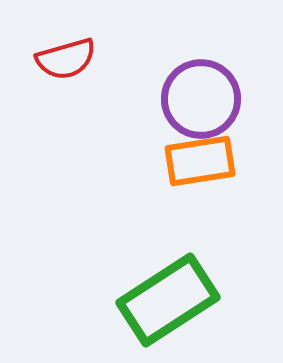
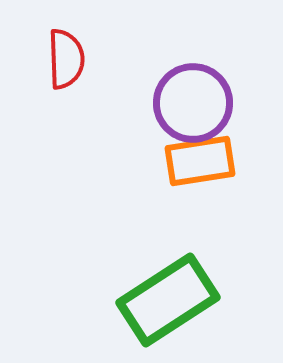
red semicircle: rotated 76 degrees counterclockwise
purple circle: moved 8 px left, 4 px down
